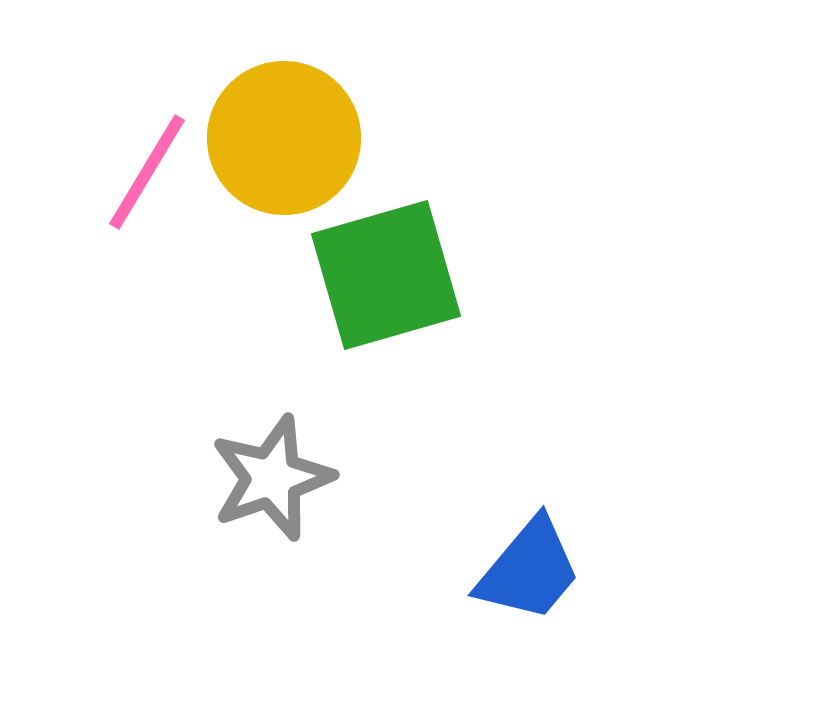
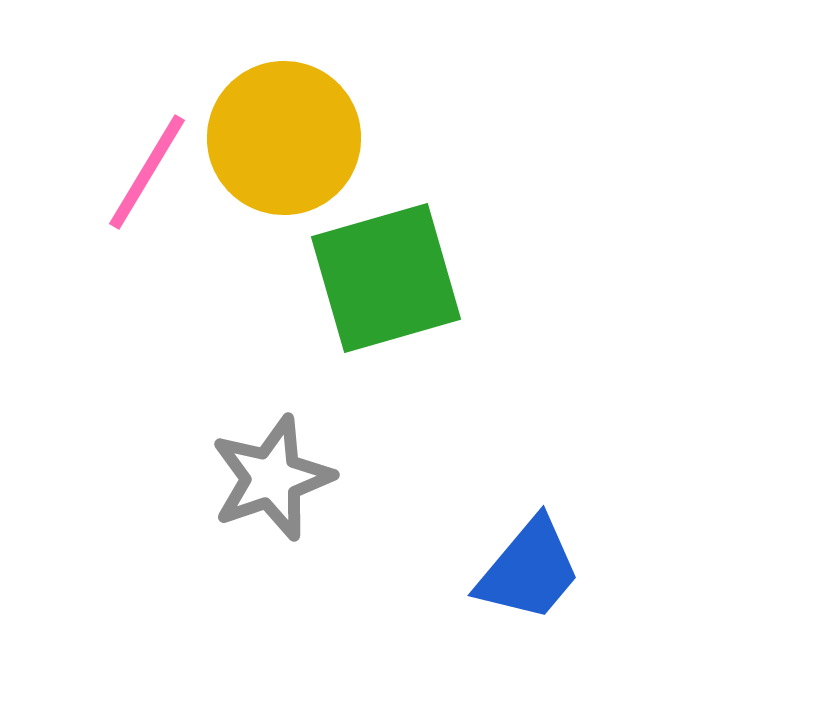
green square: moved 3 px down
